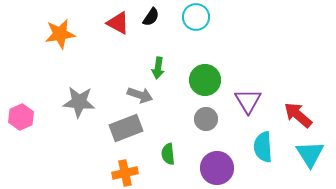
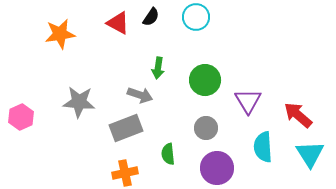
gray circle: moved 9 px down
